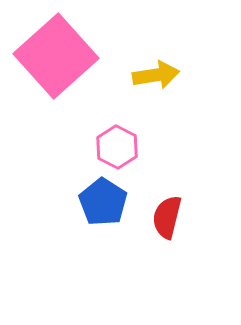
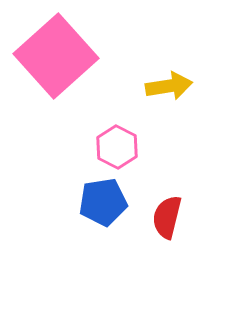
yellow arrow: moved 13 px right, 11 px down
blue pentagon: rotated 30 degrees clockwise
